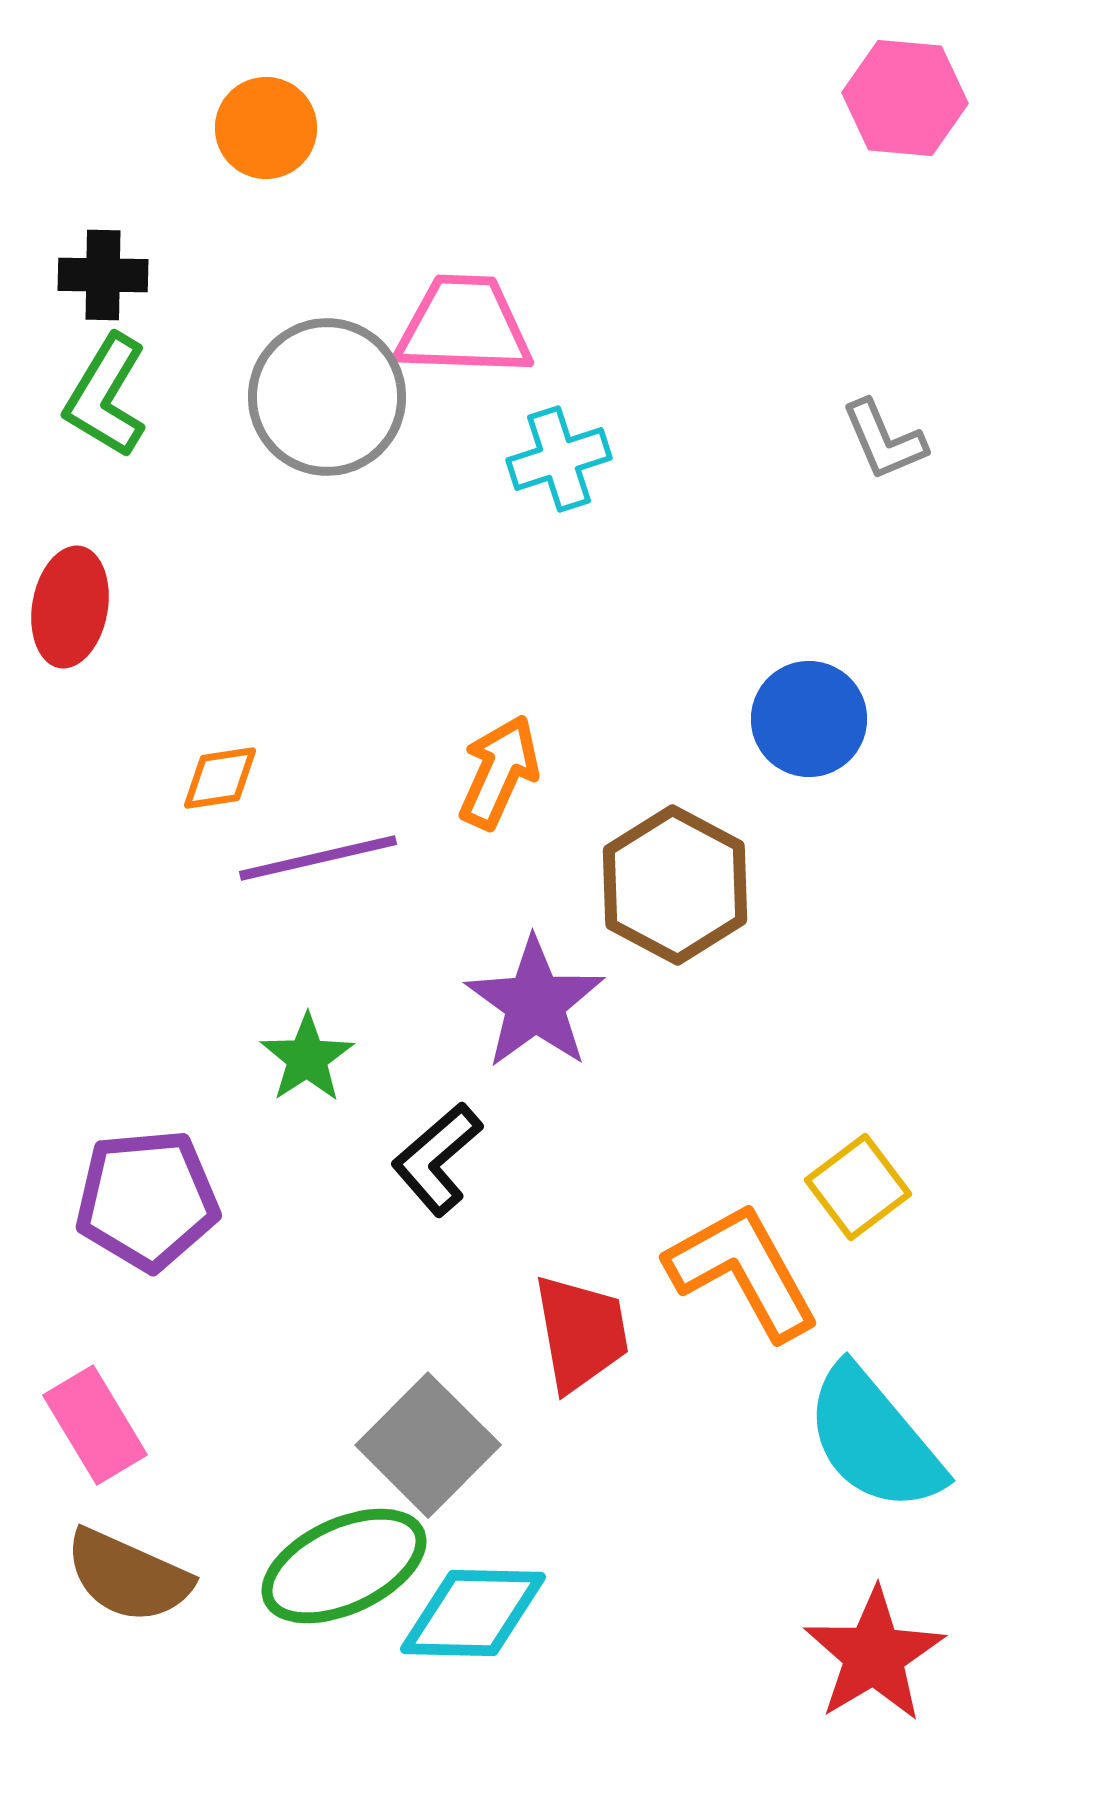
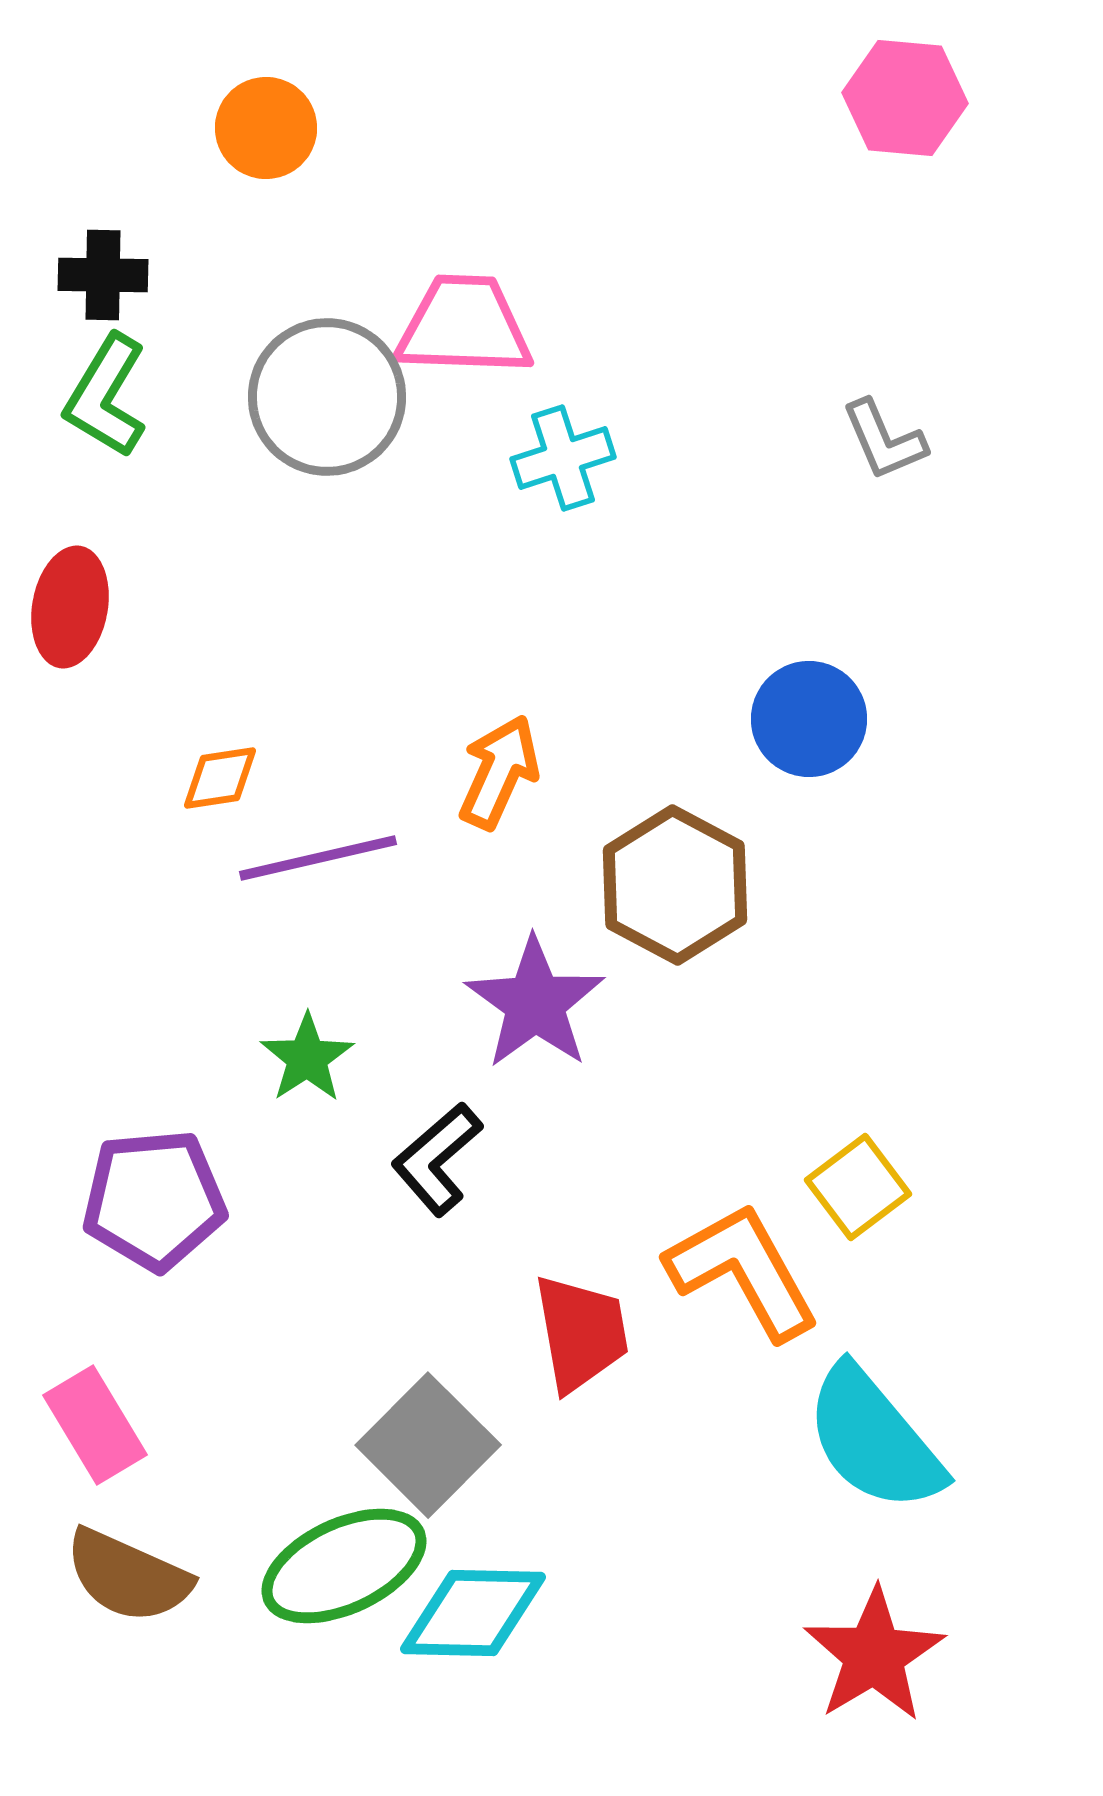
cyan cross: moved 4 px right, 1 px up
purple pentagon: moved 7 px right
